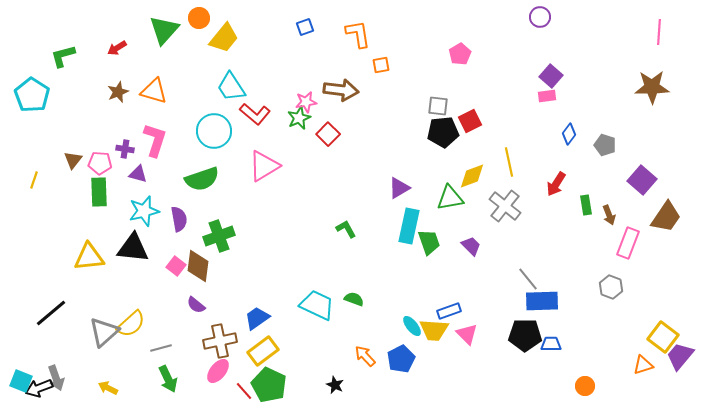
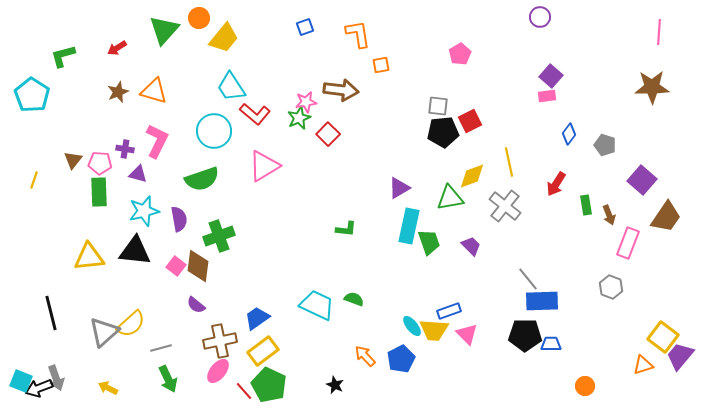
pink L-shape at (155, 140): moved 2 px right, 1 px down; rotated 8 degrees clockwise
green L-shape at (346, 229): rotated 125 degrees clockwise
black triangle at (133, 248): moved 2 px right, 3 px down
black line at (51, 313): rotated 64 degrees counterclockwise
